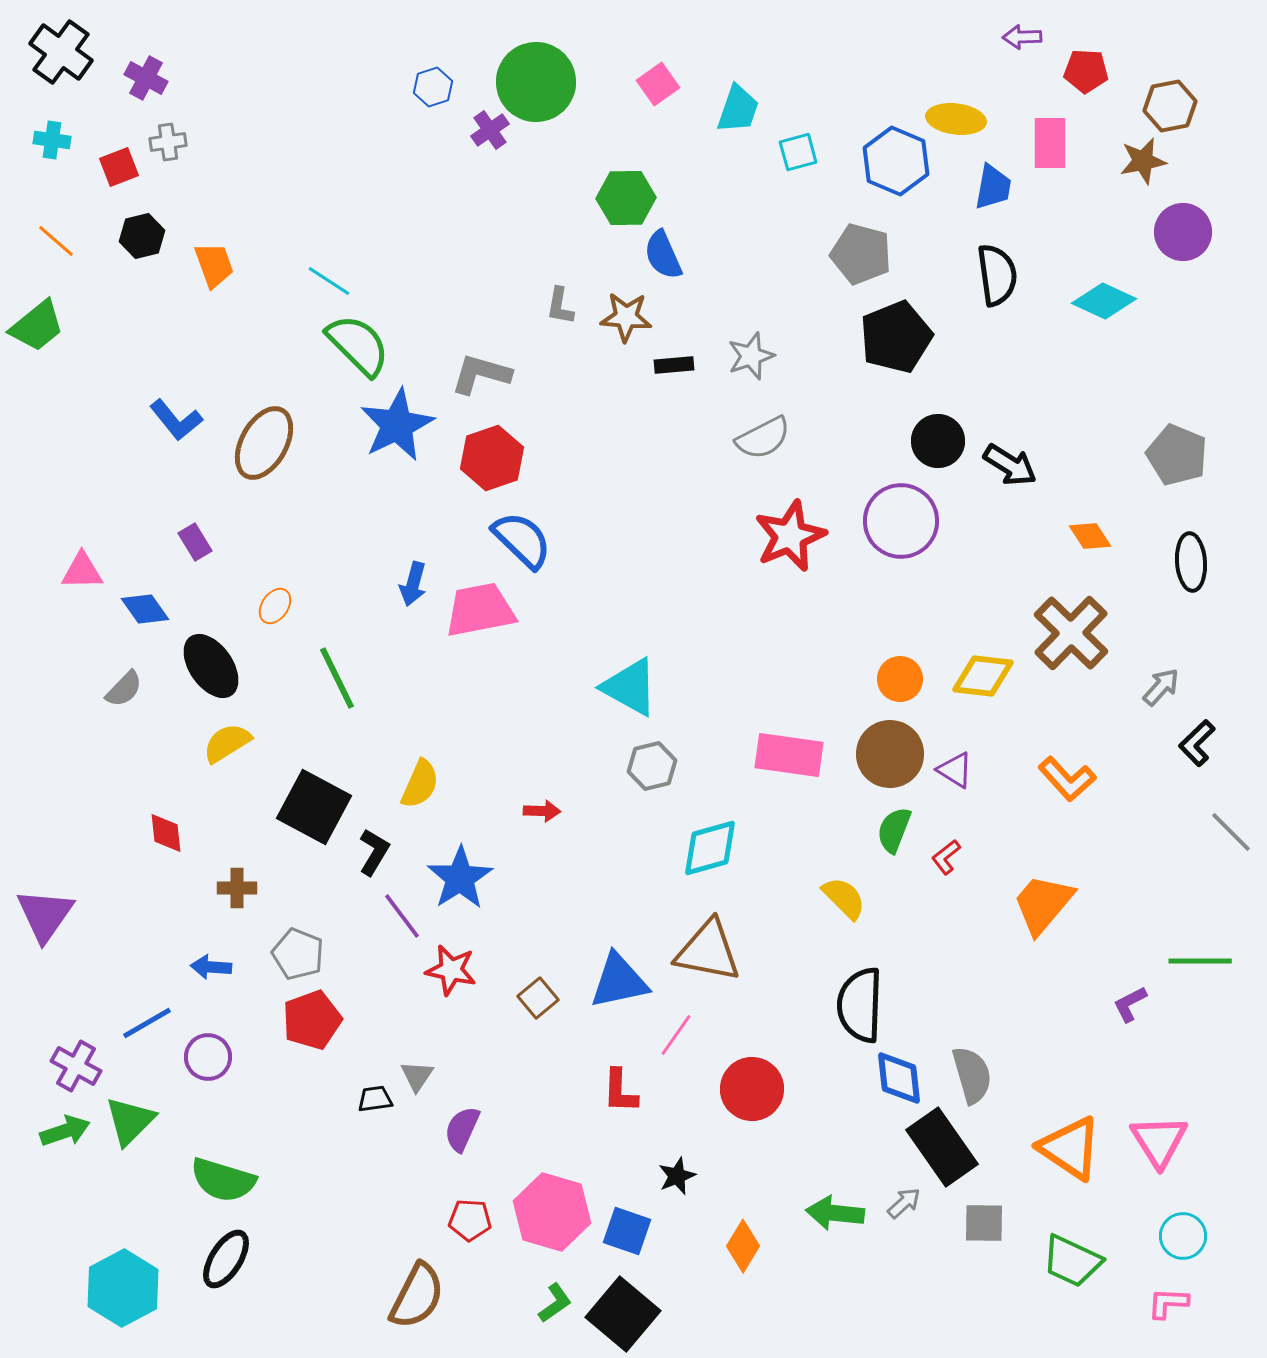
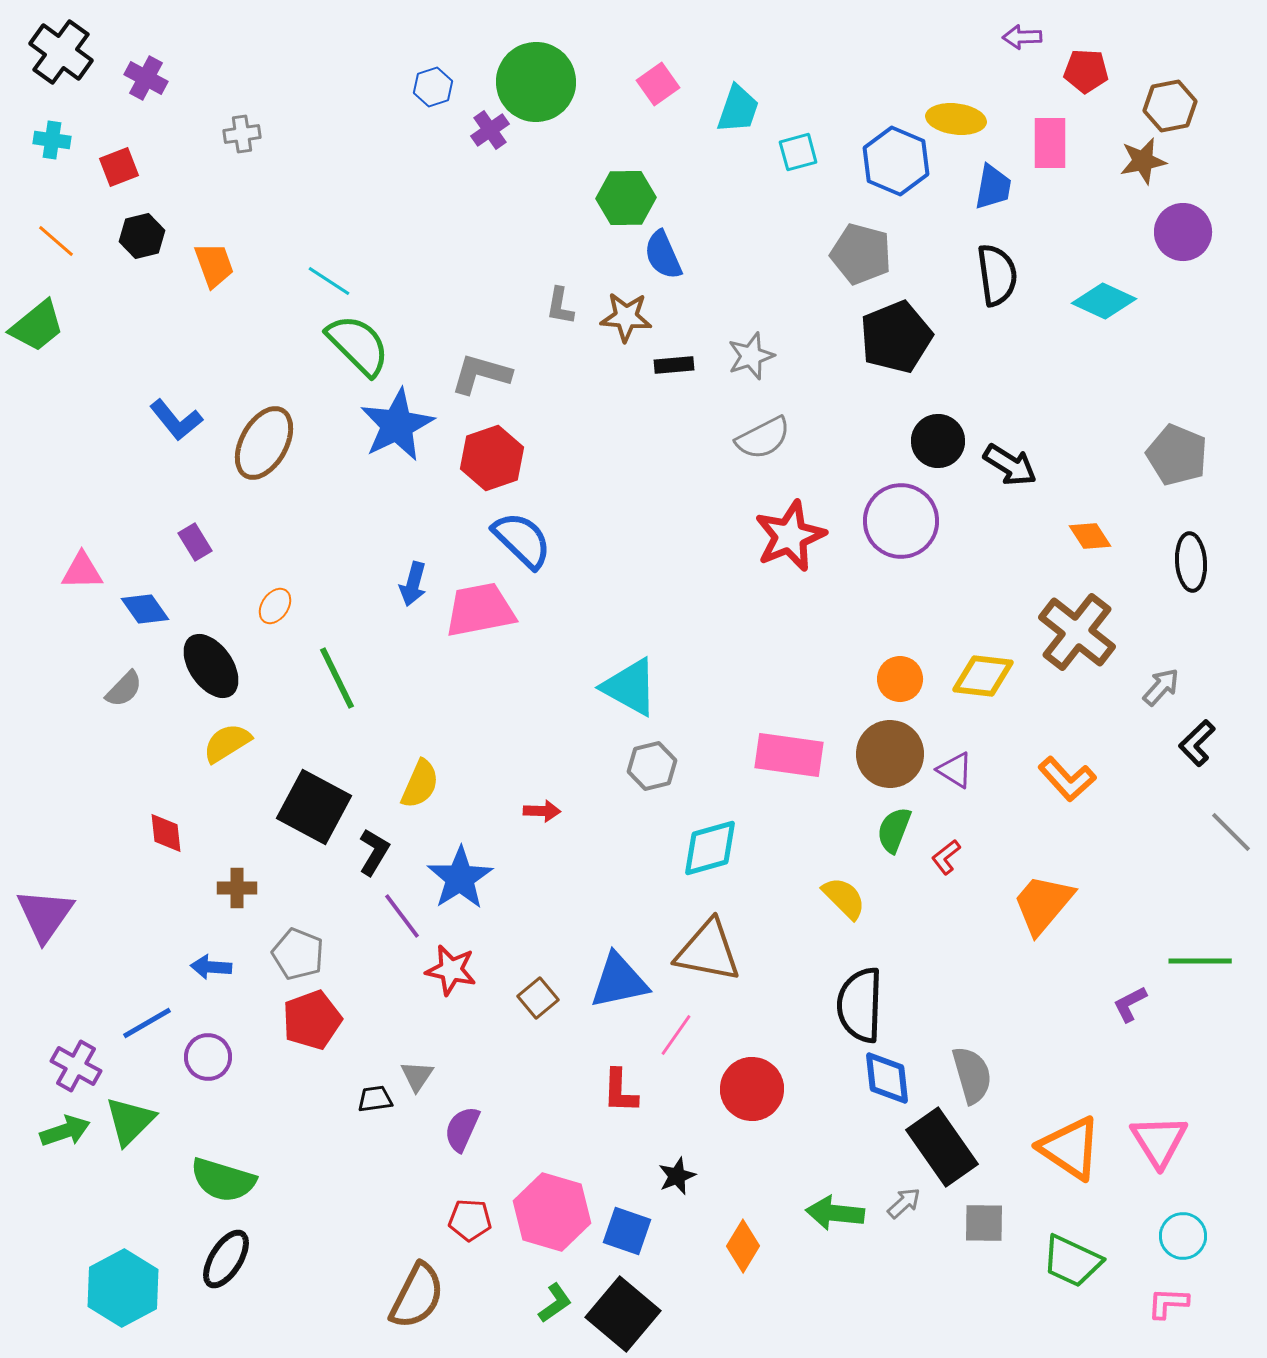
gray cross at (168, 142): moved 74 px right, 8 px up
brown cross at (1071, 633): moved 6 px right, 1 px up; rotated 6 degrees counterclockwise
blue diamond at (899, 1078): moved 12 px left
